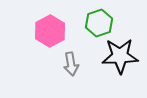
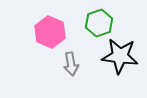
pink hexagon: moved 1 px down; rotated 8 degrees counterclockwise
black star: rotated 9 degrees clockwise
